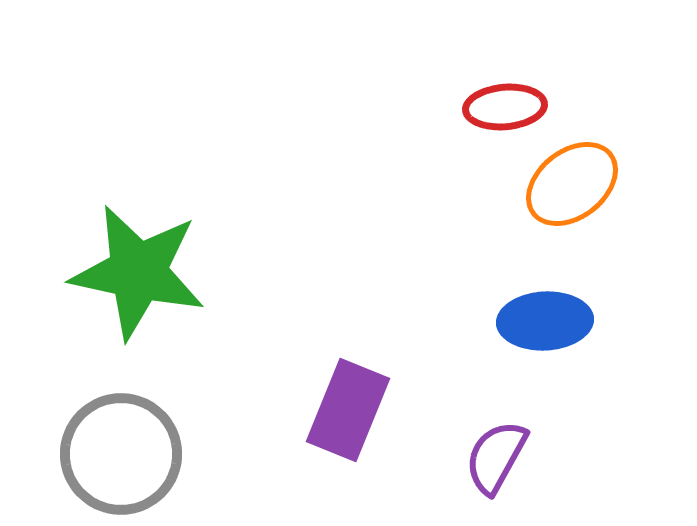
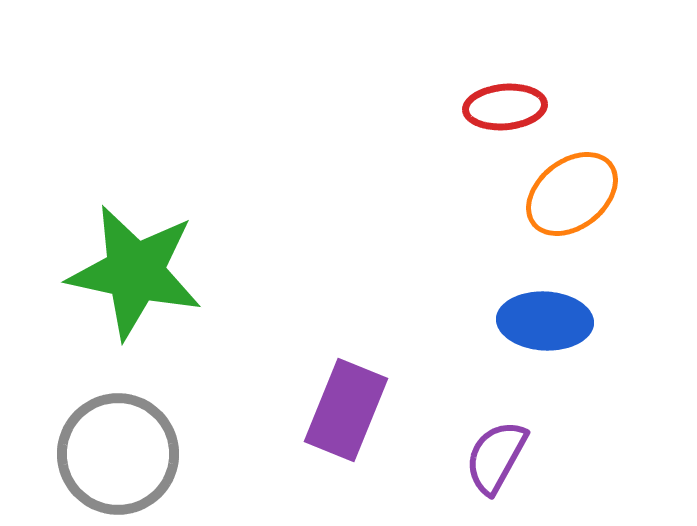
orange ellipse: moved 10 px down
green star: moved 3 px left
blue ellipse: rotated 6 degrees clockwise
purple rectangle: moved 2 px left
gray circle: moved 3 px left
